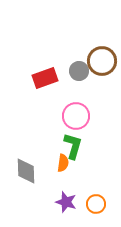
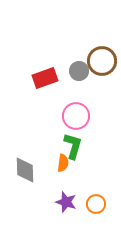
gray diamond: moved 1 px left, 1 px up
